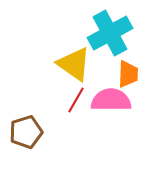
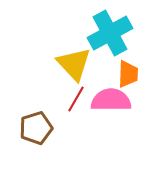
yellow triangle: rotated 12 degrees clockwise
red line: moved 1 px up
brown pentagon: moved 10 px right, 4 px up
